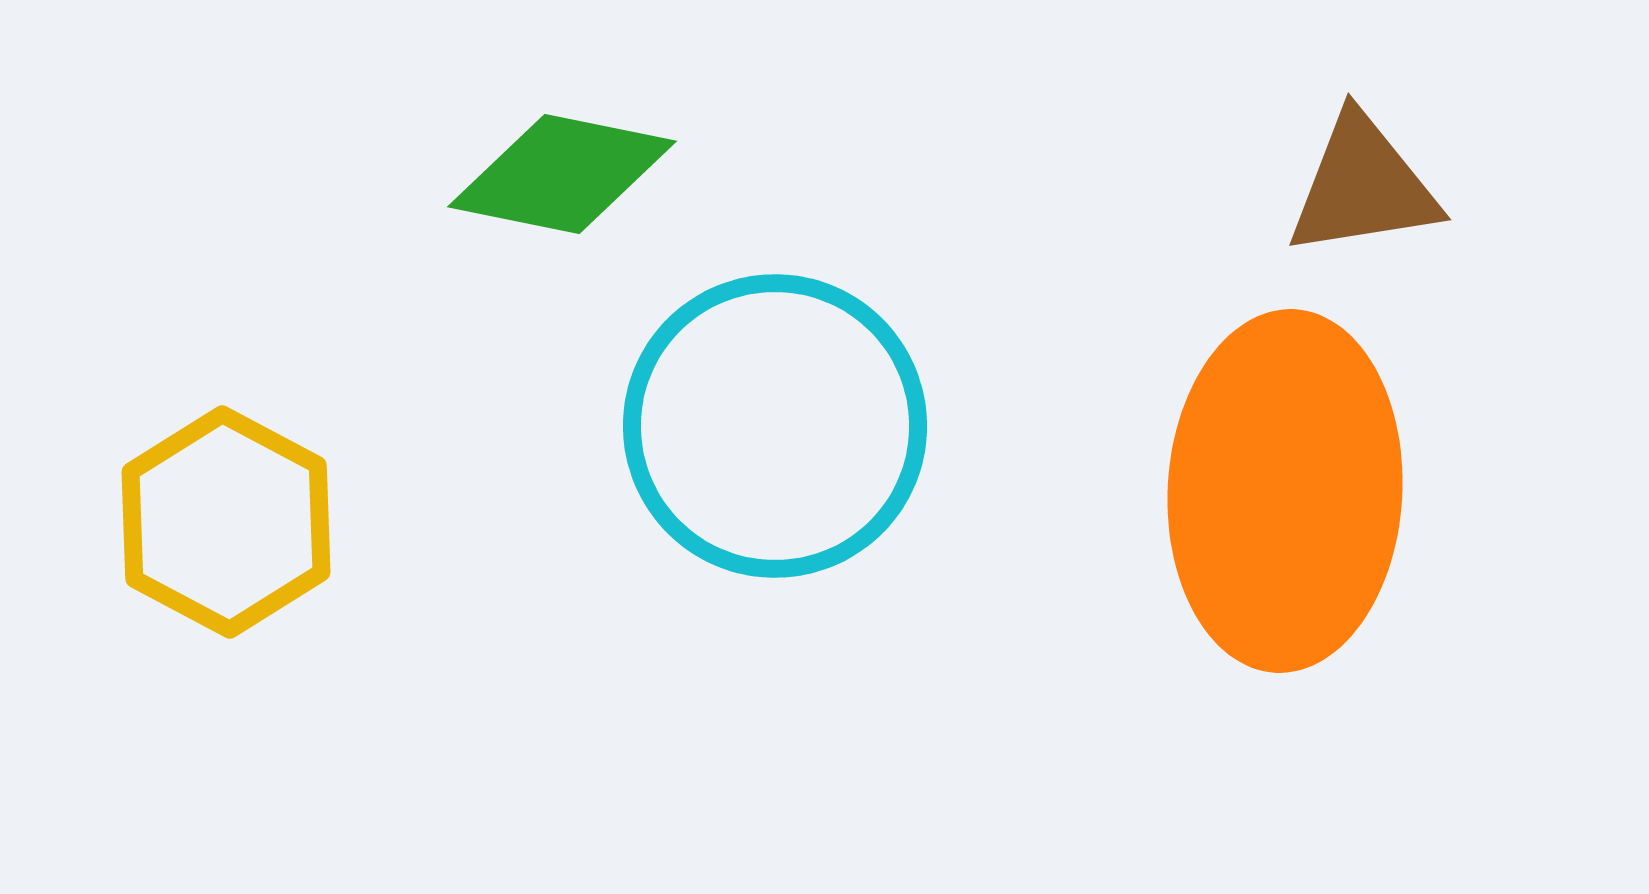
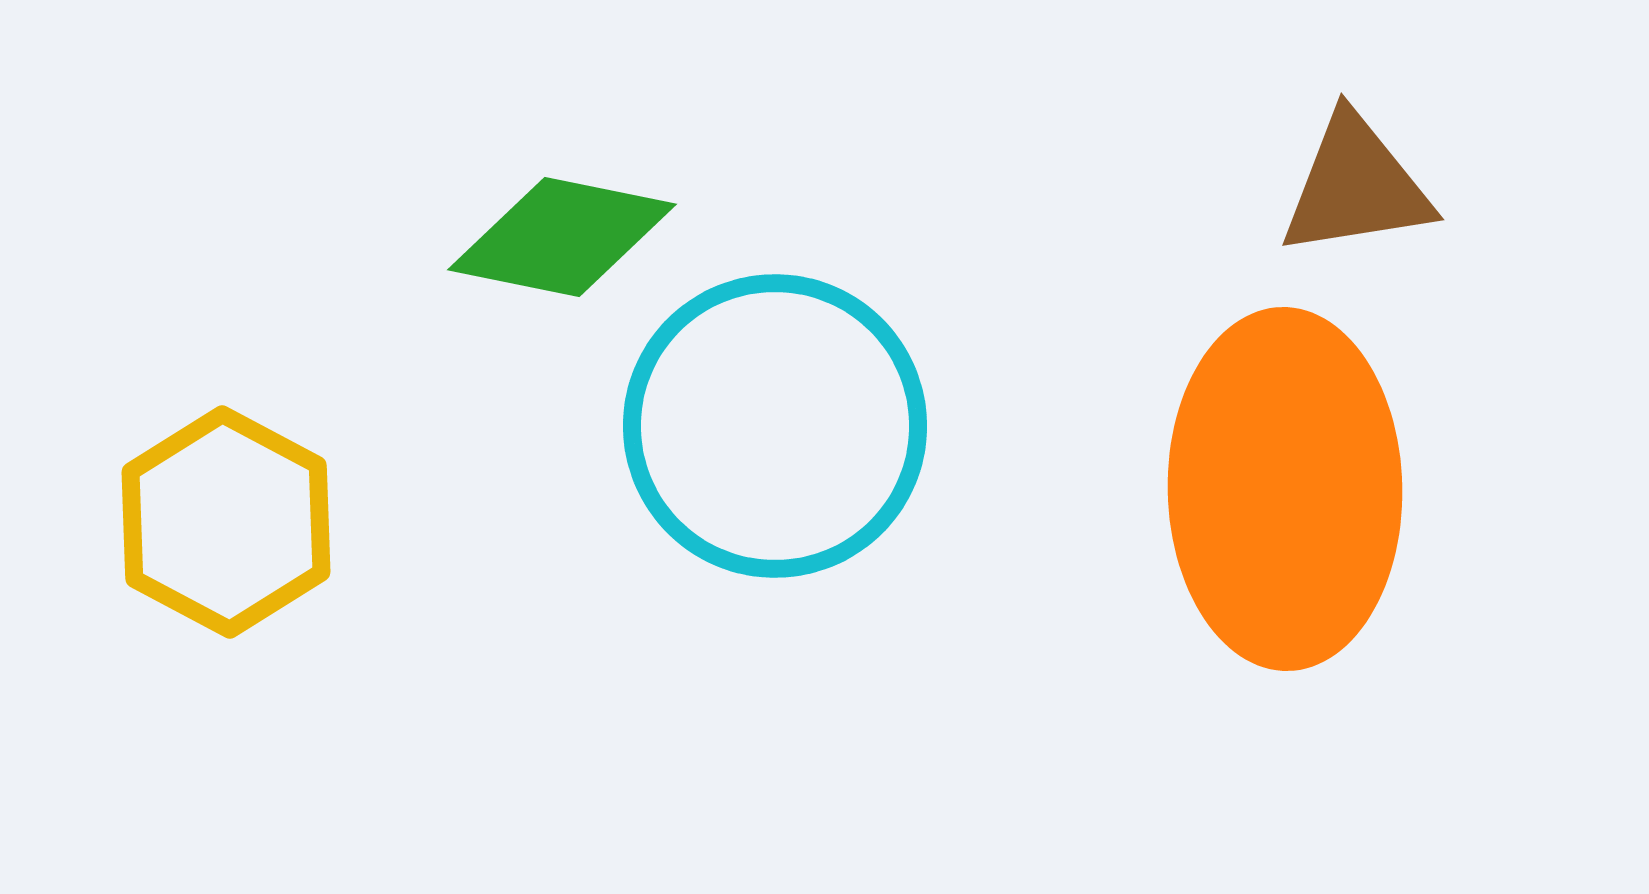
green diamond: moved 63 px down
brown triangle: moved 7 px left
orange ellipse: moved 2 px up; rotated 4 degrees counterclockwise
